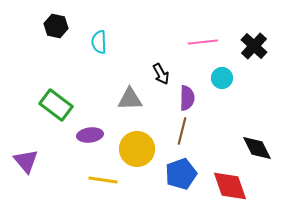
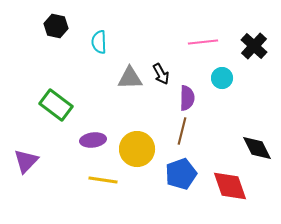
gray triangle: moved 21 px up
purple ellipse: moved 3 px right, 5 px down
purple triangle: rotated 24 degrees clockwise
